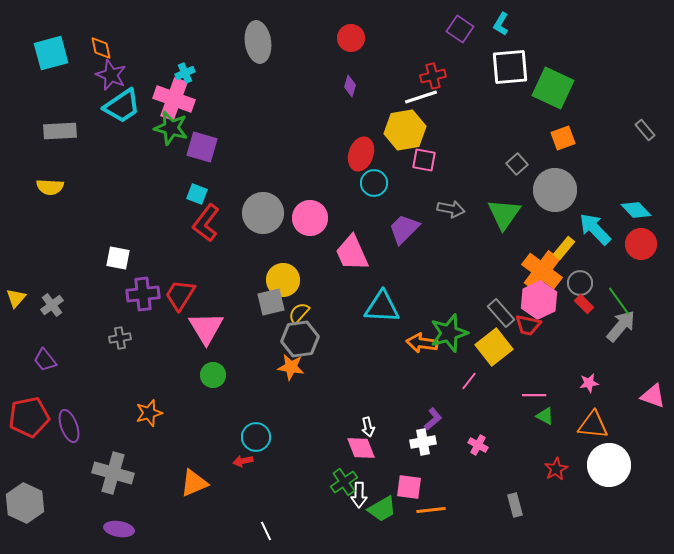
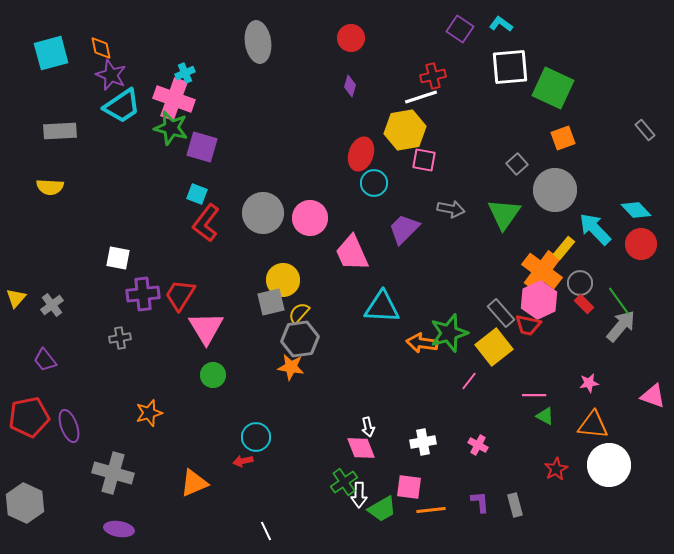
cyan L-shape at (501, 24): rotated 95 degrees clockwise
purple L-shape at (433, 419): moved 47 px right, 83 px down; rotated 55 degrees counterclockwise
